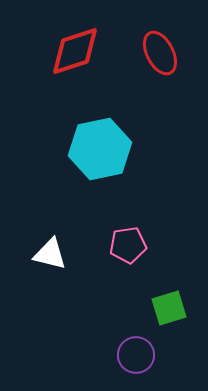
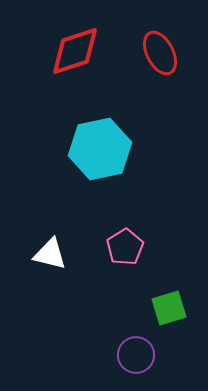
pink pentagon: moved 3 px left, 2 px down; rotated 24 degrees counterclockwise
